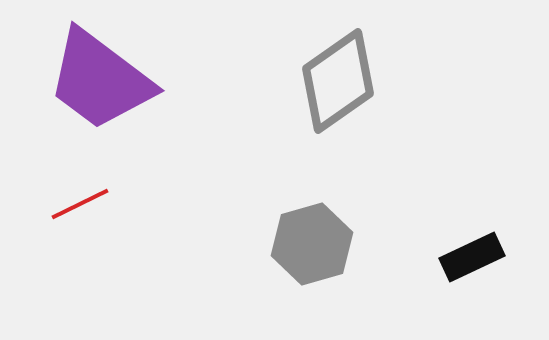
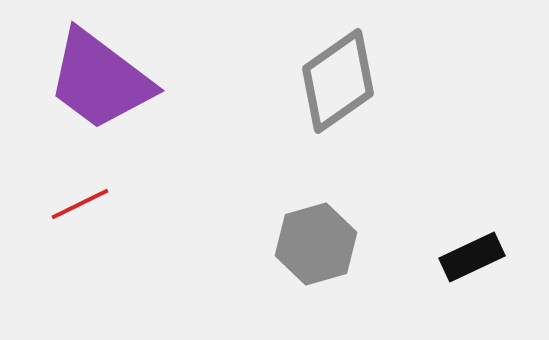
gray hexagon: moved 4 px right
